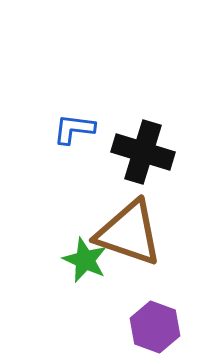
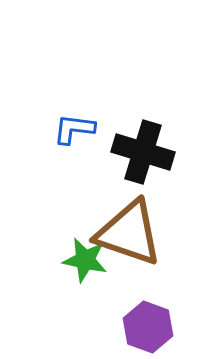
green star: rotated 12 degrees counterclockwise
purple hexagon: moved 7 px left
